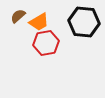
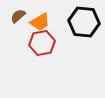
orange trapezoid: moved 1 px right
red hexagon: moved 4 px left
